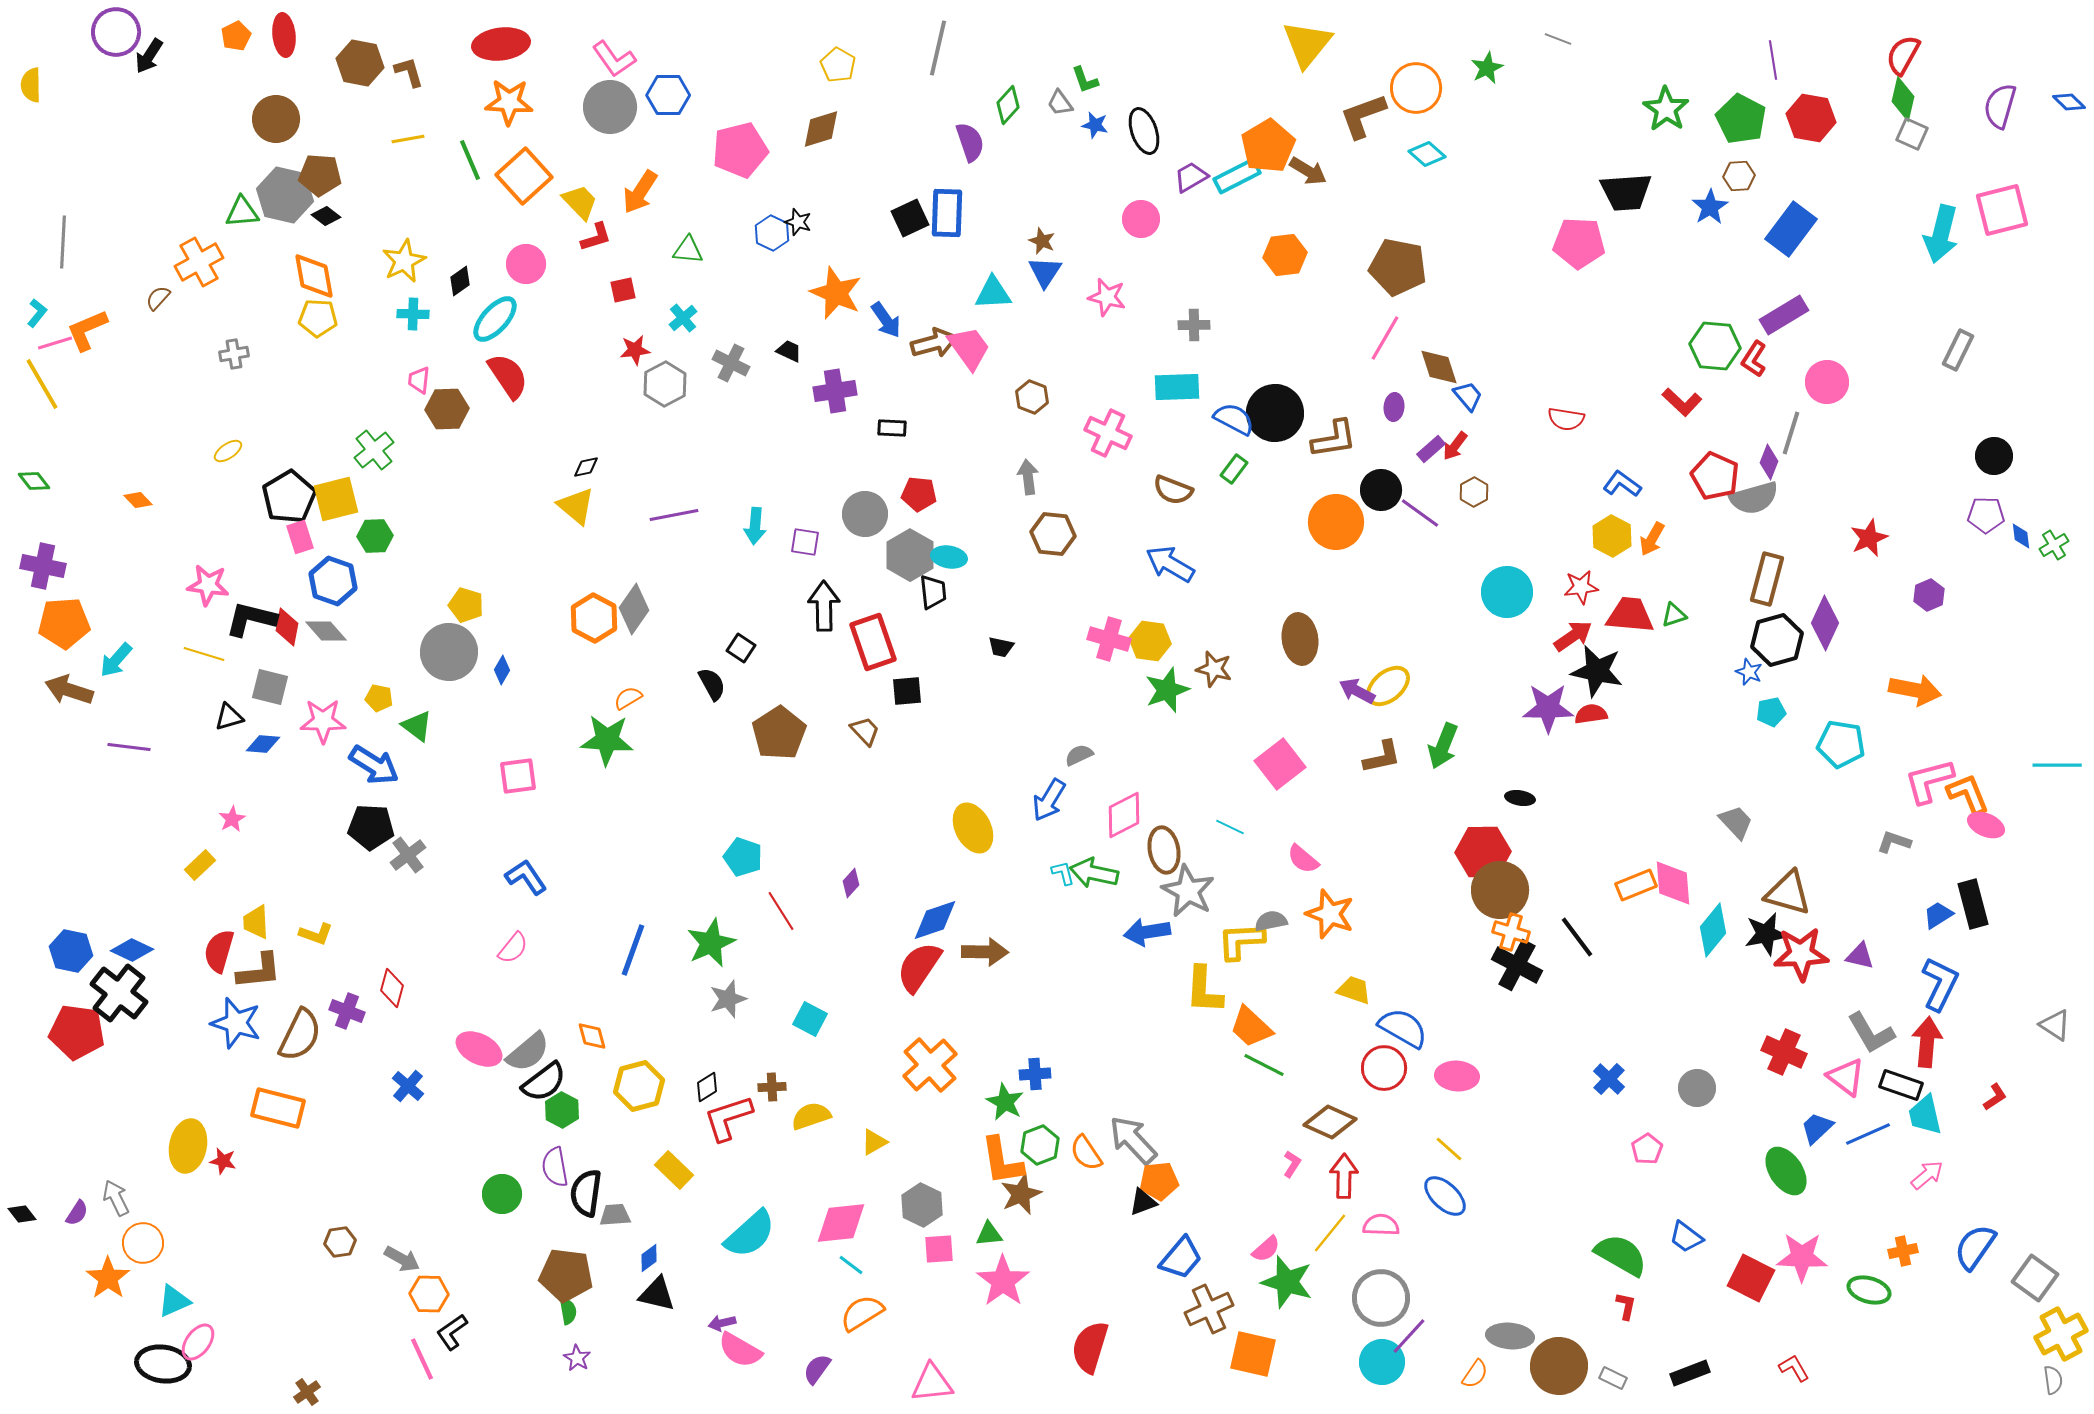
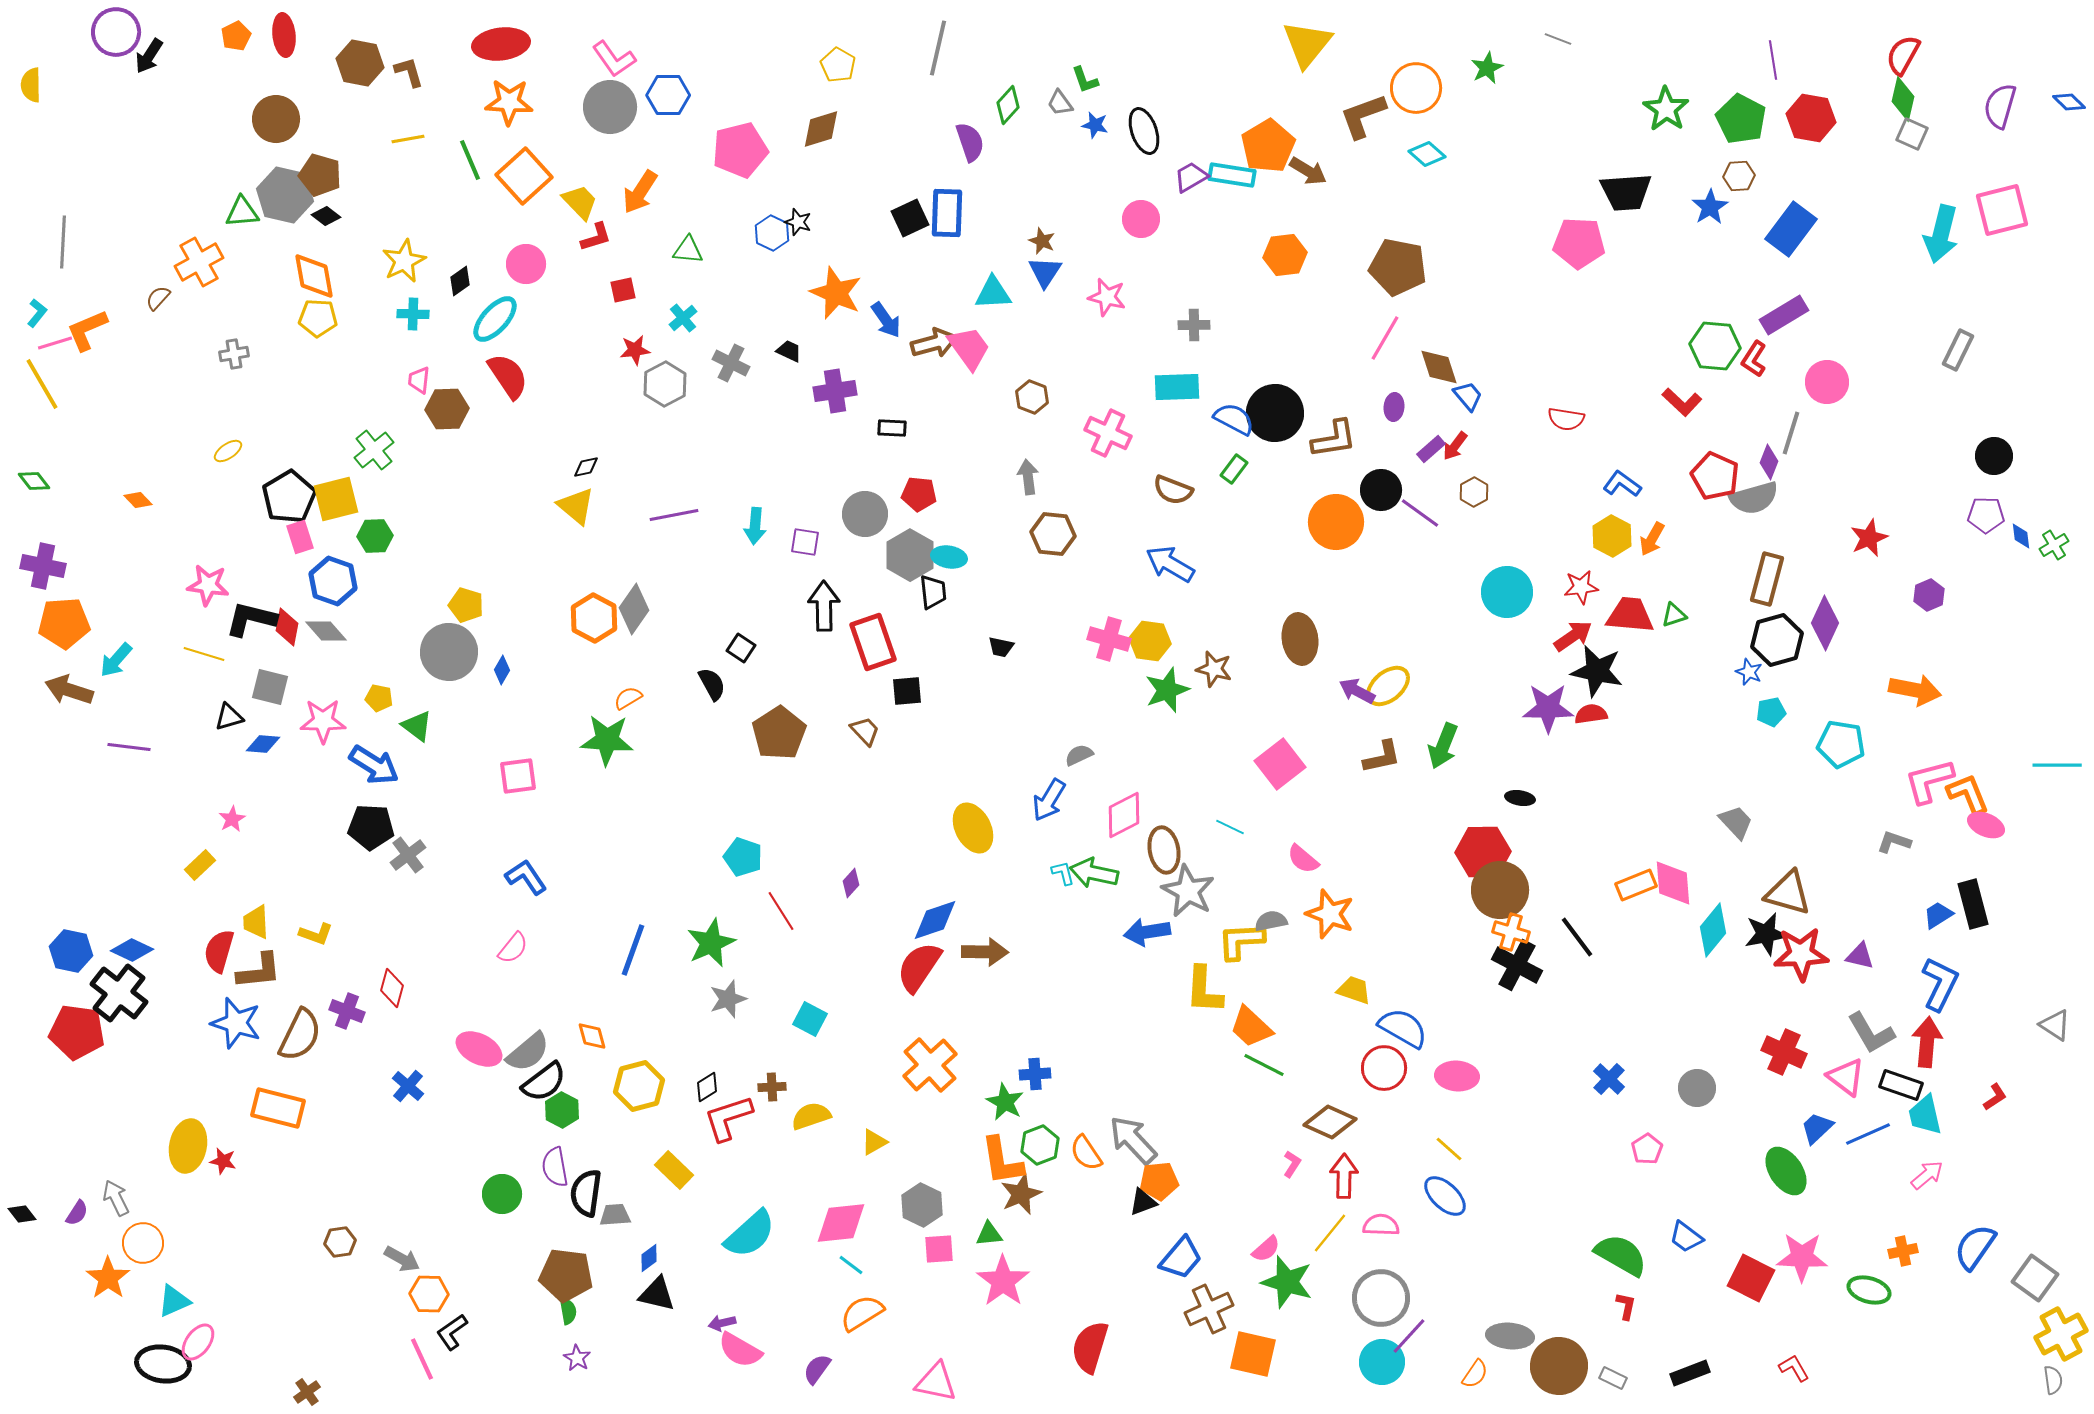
brown pentagon at (320, 175): rotated 12 degrees clockwise
cyan rectangle at (1237, 176): moved 5 px left, 1 px up; rotated 36 degrees clockwise
pink triangle at (932, 1383): moved 4 px right, 1 px up; rotated 18 degrees clockwise
